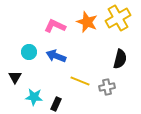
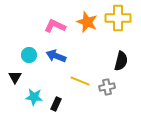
yellow cross: rotated 30 degrees clockwise
cyan circle: moved 3 px down
black semicircle: moved 1 px right, 2 px down
